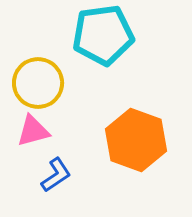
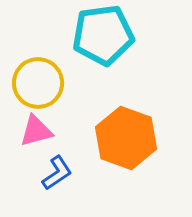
pink triangle: moved 3 px right
orange hexagon: moved 10 px left, 2 px up
blue L-shape: moved 1 px right, 2 px up
